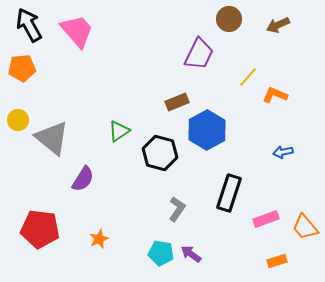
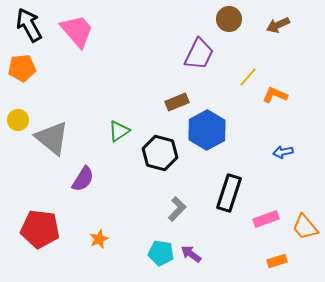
gray L-shape: rotated 10 degrees clockwise
